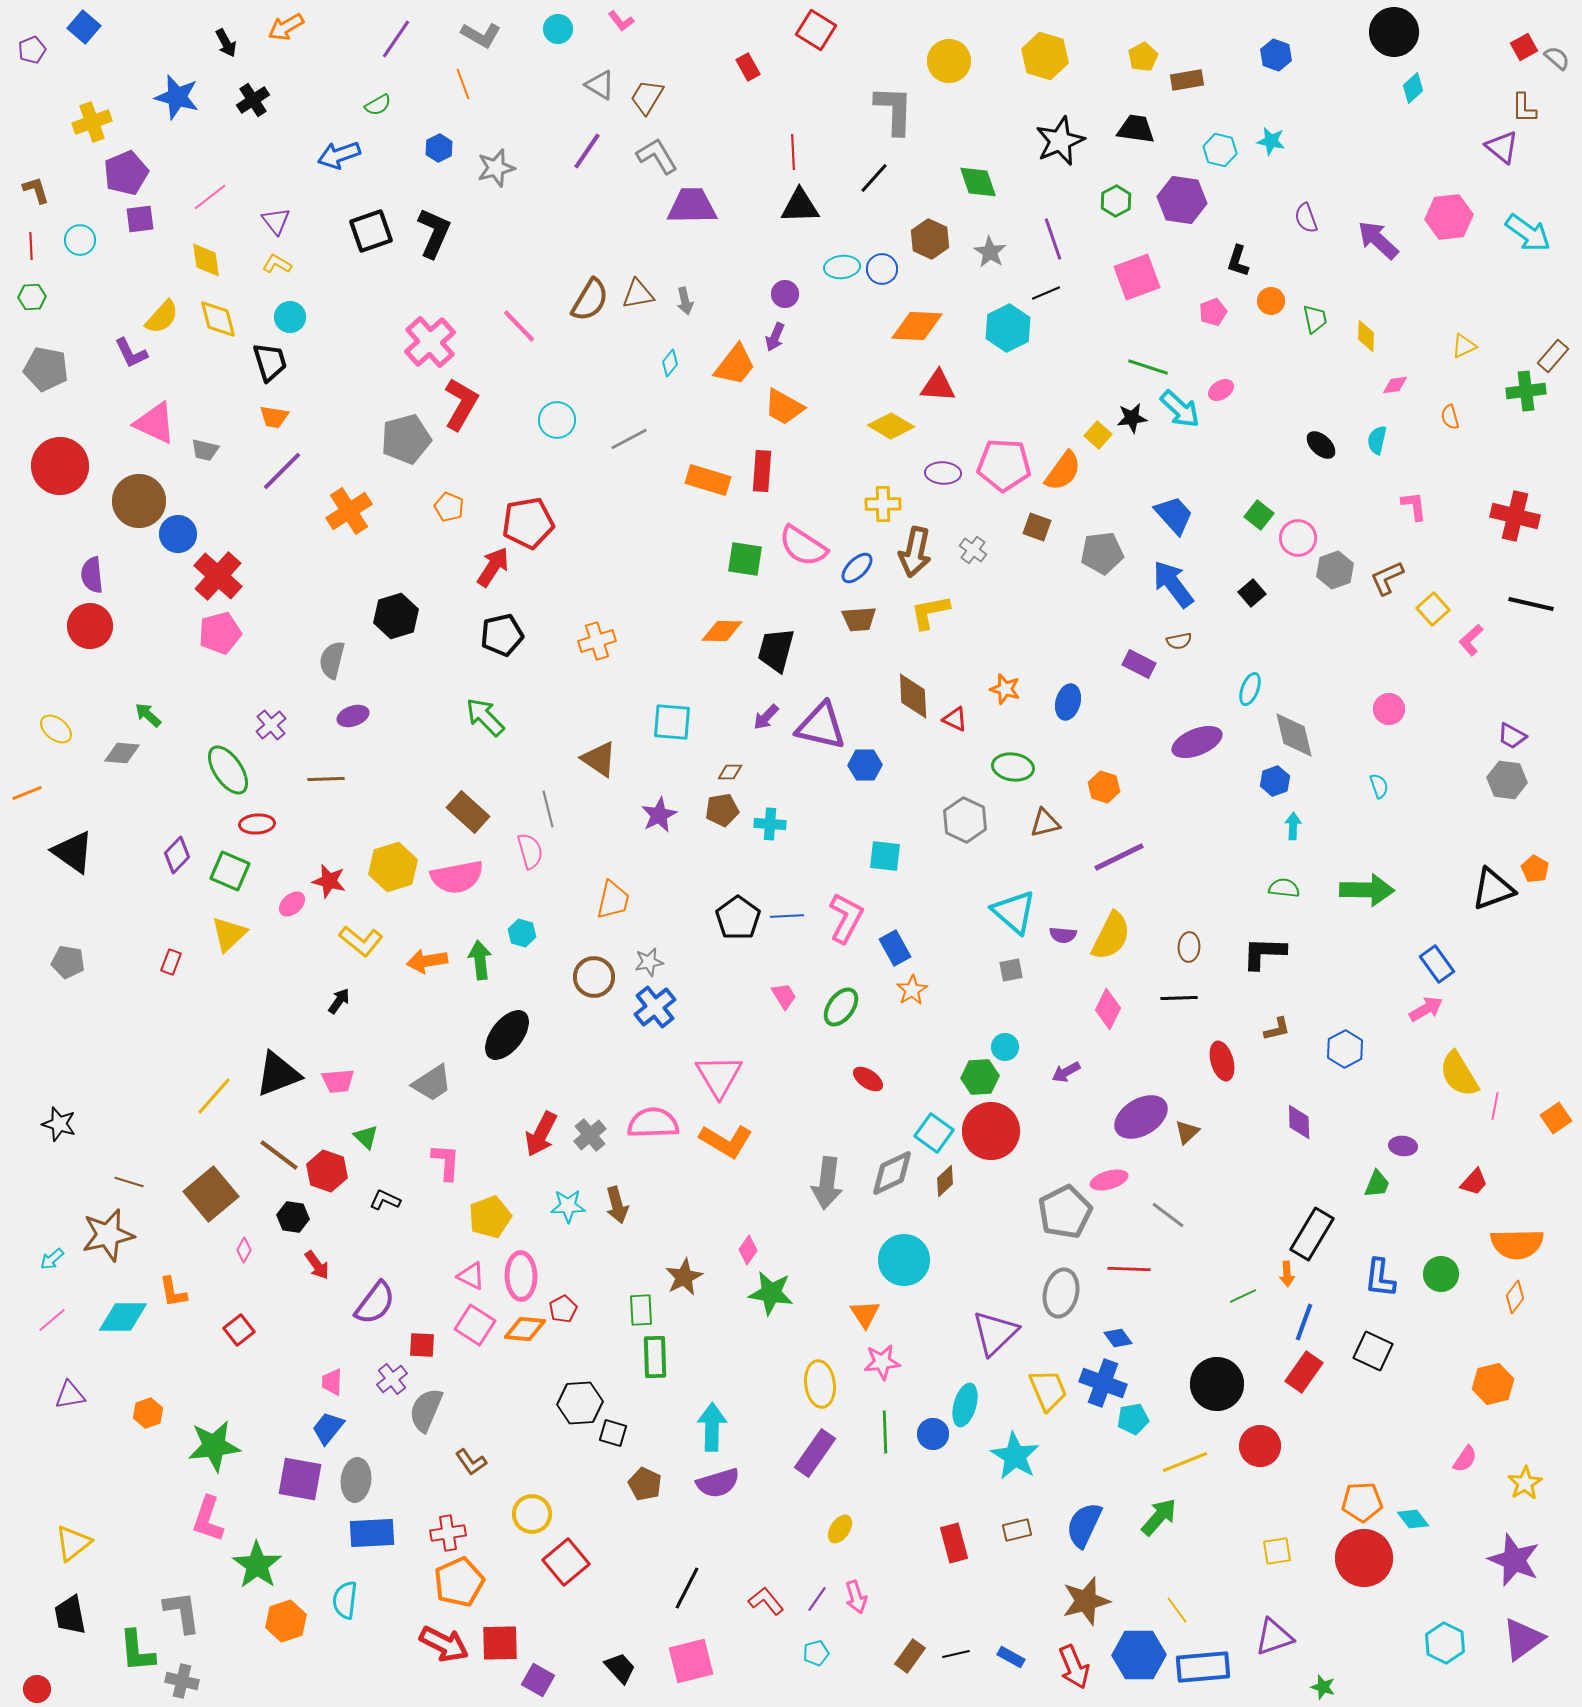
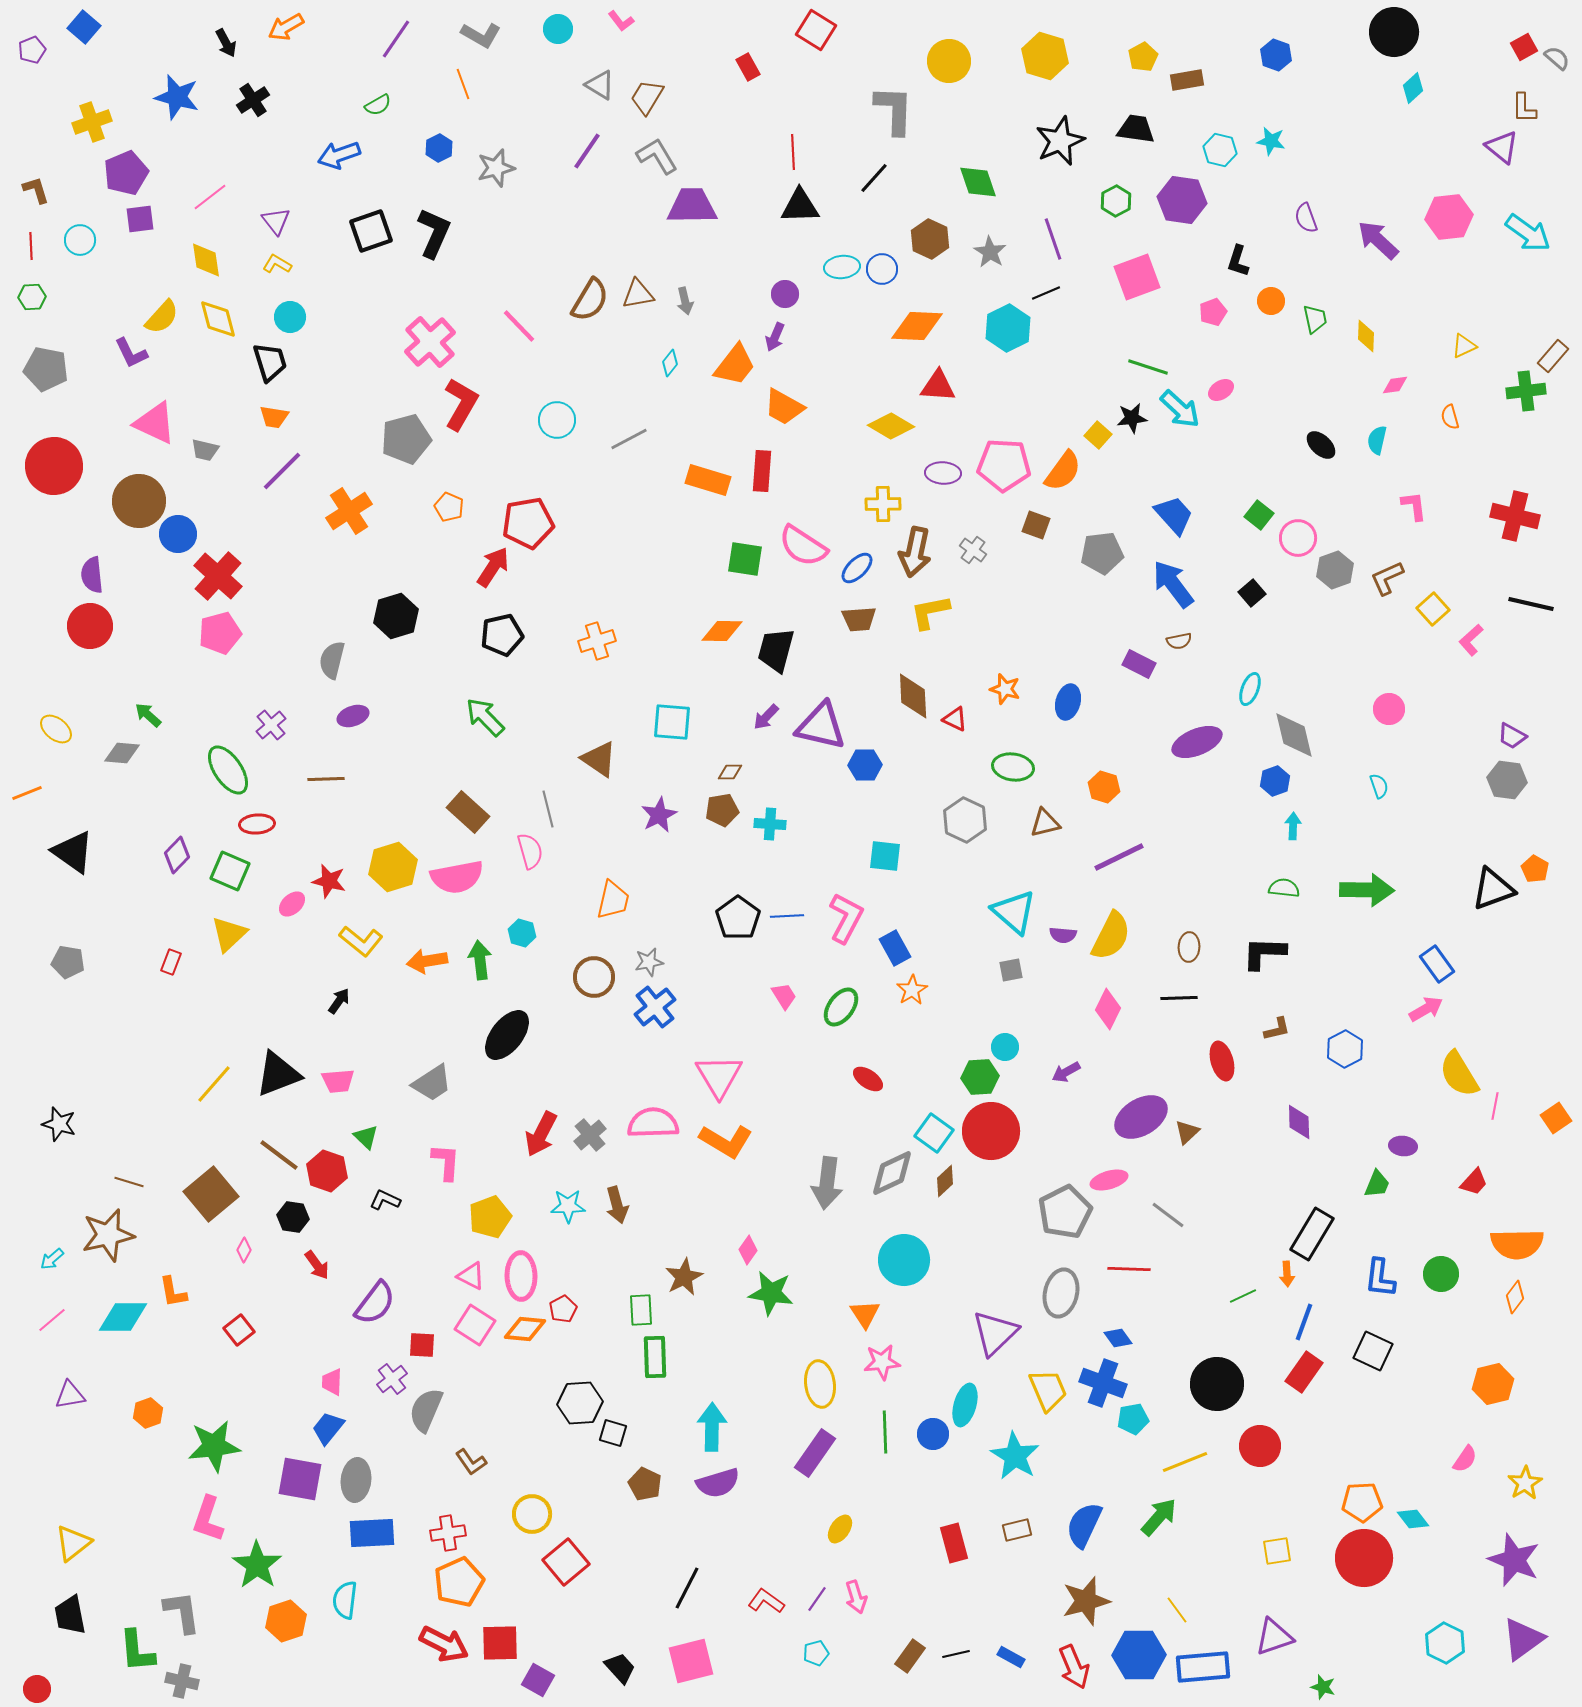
red circle at (60, 466): moved 6 px left
brown square at (1037, 527): moved 1 px left, 2 px up
yellow line at (214, 1096): moved 12 px up
red L-shape at (766, 1601): rotated 15 degrees counterclockwise
